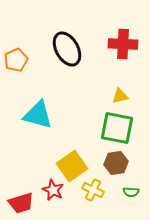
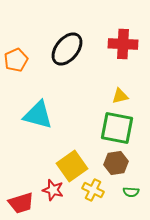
black ellipse: rotated 68 degrees clockwise
red star: rotated 10 degrees counterclockwise
